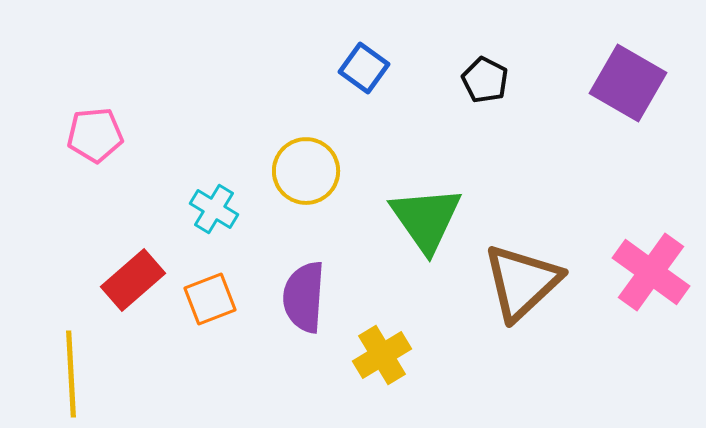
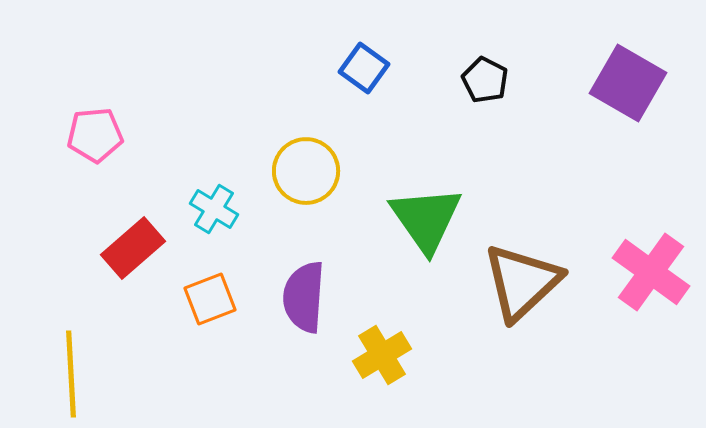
red rectangle: moved 32 px up
